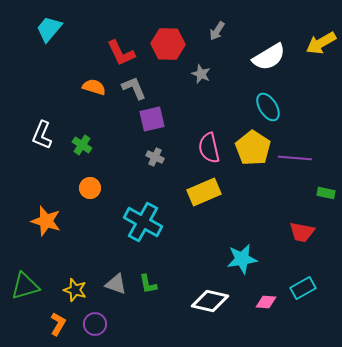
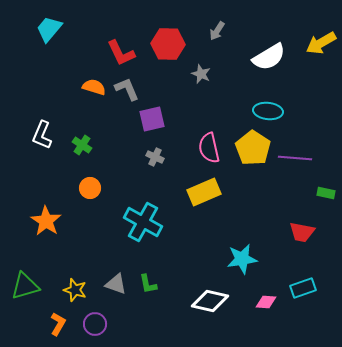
gray L-shape: moved 7 px left, 1 px down
cyan ellipse: moved 4 px down; rotated 52 degrees counterclockwise
orange star: rotated 16 degrees clockwise
cyan rectangle: rotated 10 degrees clockwise
